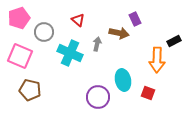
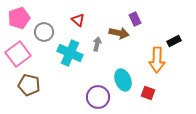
pink square: moved 2 px left, 2 px up; rotated 30 degrees clockwise
cyan ellipse: rotated 10 degrees counterclockwise
brown pentagon: moved 1 px left, 5 px up
